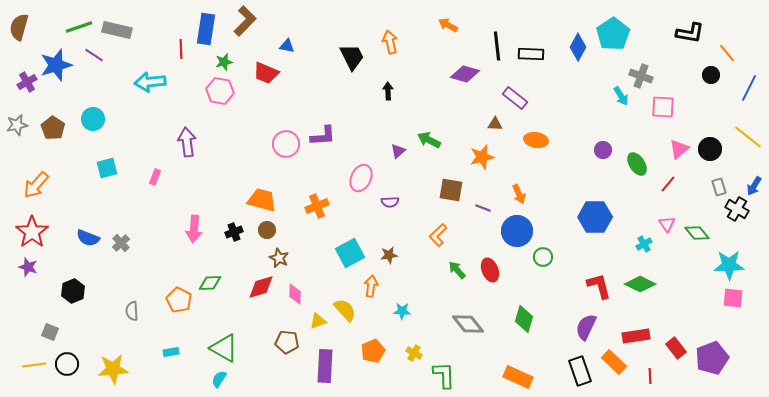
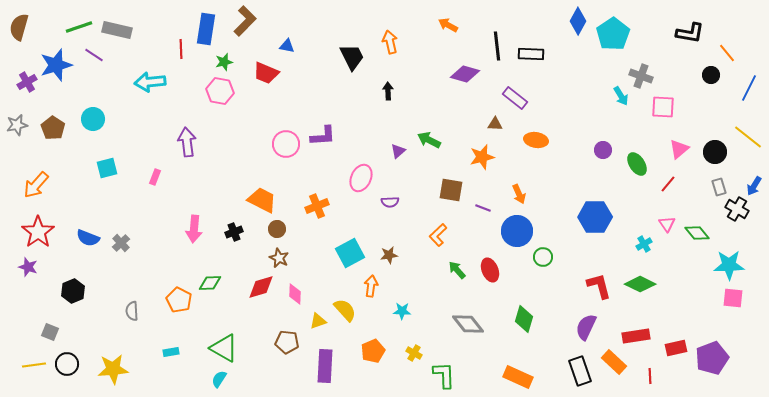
blue diamond at (578, 47): moved 26 px up
black circle at (710, 149): moved 5 px right, 3 px down
orange trapezoid at (262, 200): rotated 12 degrees clockwise
brown circle at (267, 230): moved 10 px right, 1 px up
red star at (32, 232): moved 6 px right
red rectangle at (676, 348): rotated 65 degrees counterclockwise
